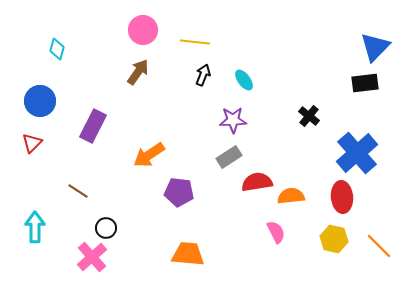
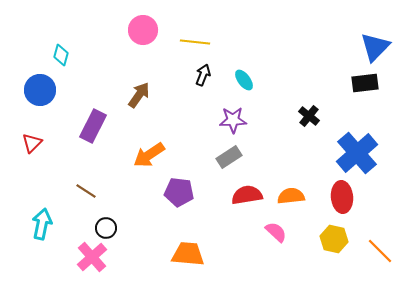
cyan diamond: moved 4 px right, 6 px down
brown arrow: moved 1 px right, 23 px down
blue circle: moved 11 px up
red semicircle: moved 10 px left, 13 px down
brown line: moved 8 px right
cyan arrow: moved 7 px right, 3 px up; rotated 12 degrees clockwise
pink semicircle: rotated 20 degrees counterclockwise
orange line: moved 1 px right, 5 px down
